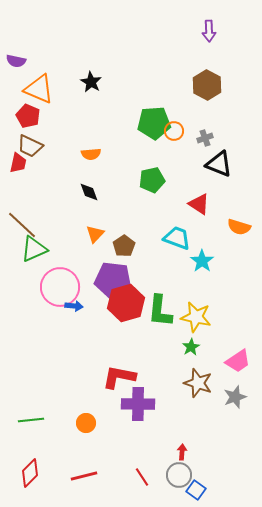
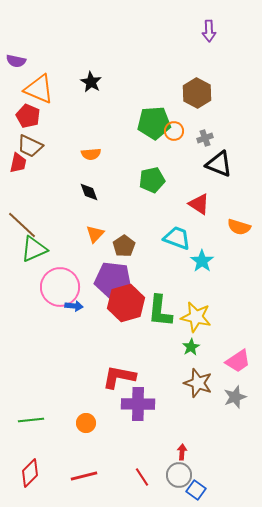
brown hexagon at (207, 85): moved 10 px left, 8 px down
